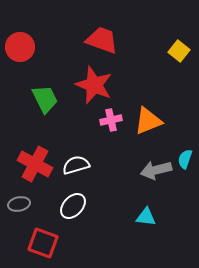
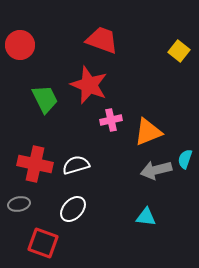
red circle: moved 2 px up
red star: moved 5 px left
orange triangle: moved 11 px down
red cross: rotated 16 degrees counterclockwise
white ellipse: moved 3 px down
